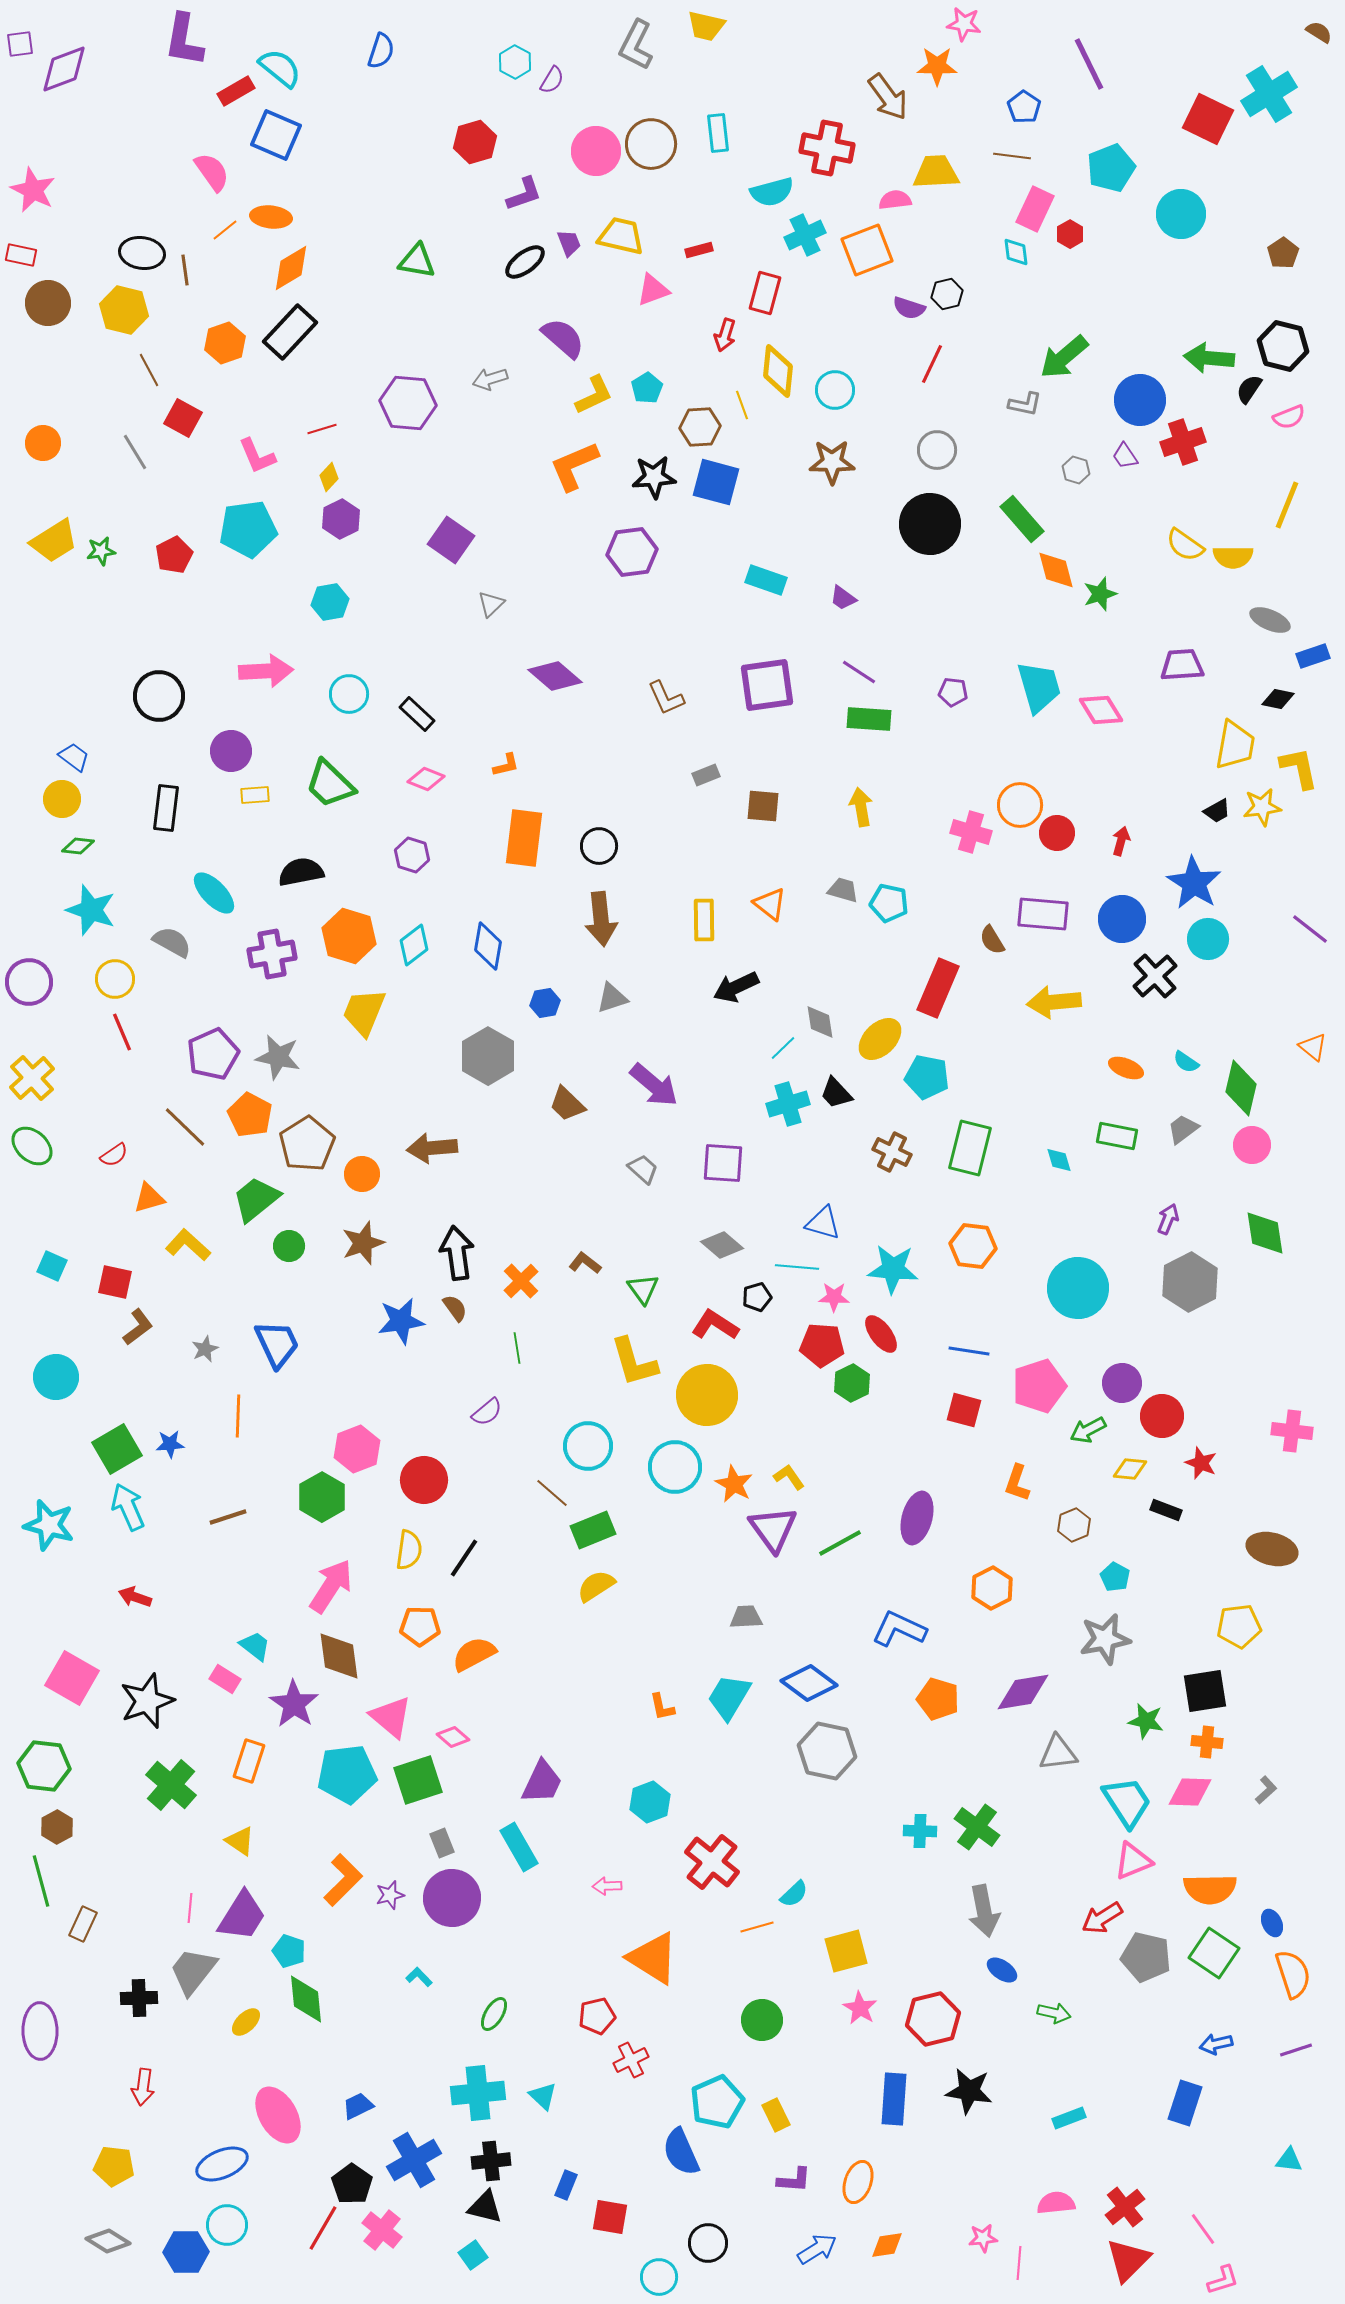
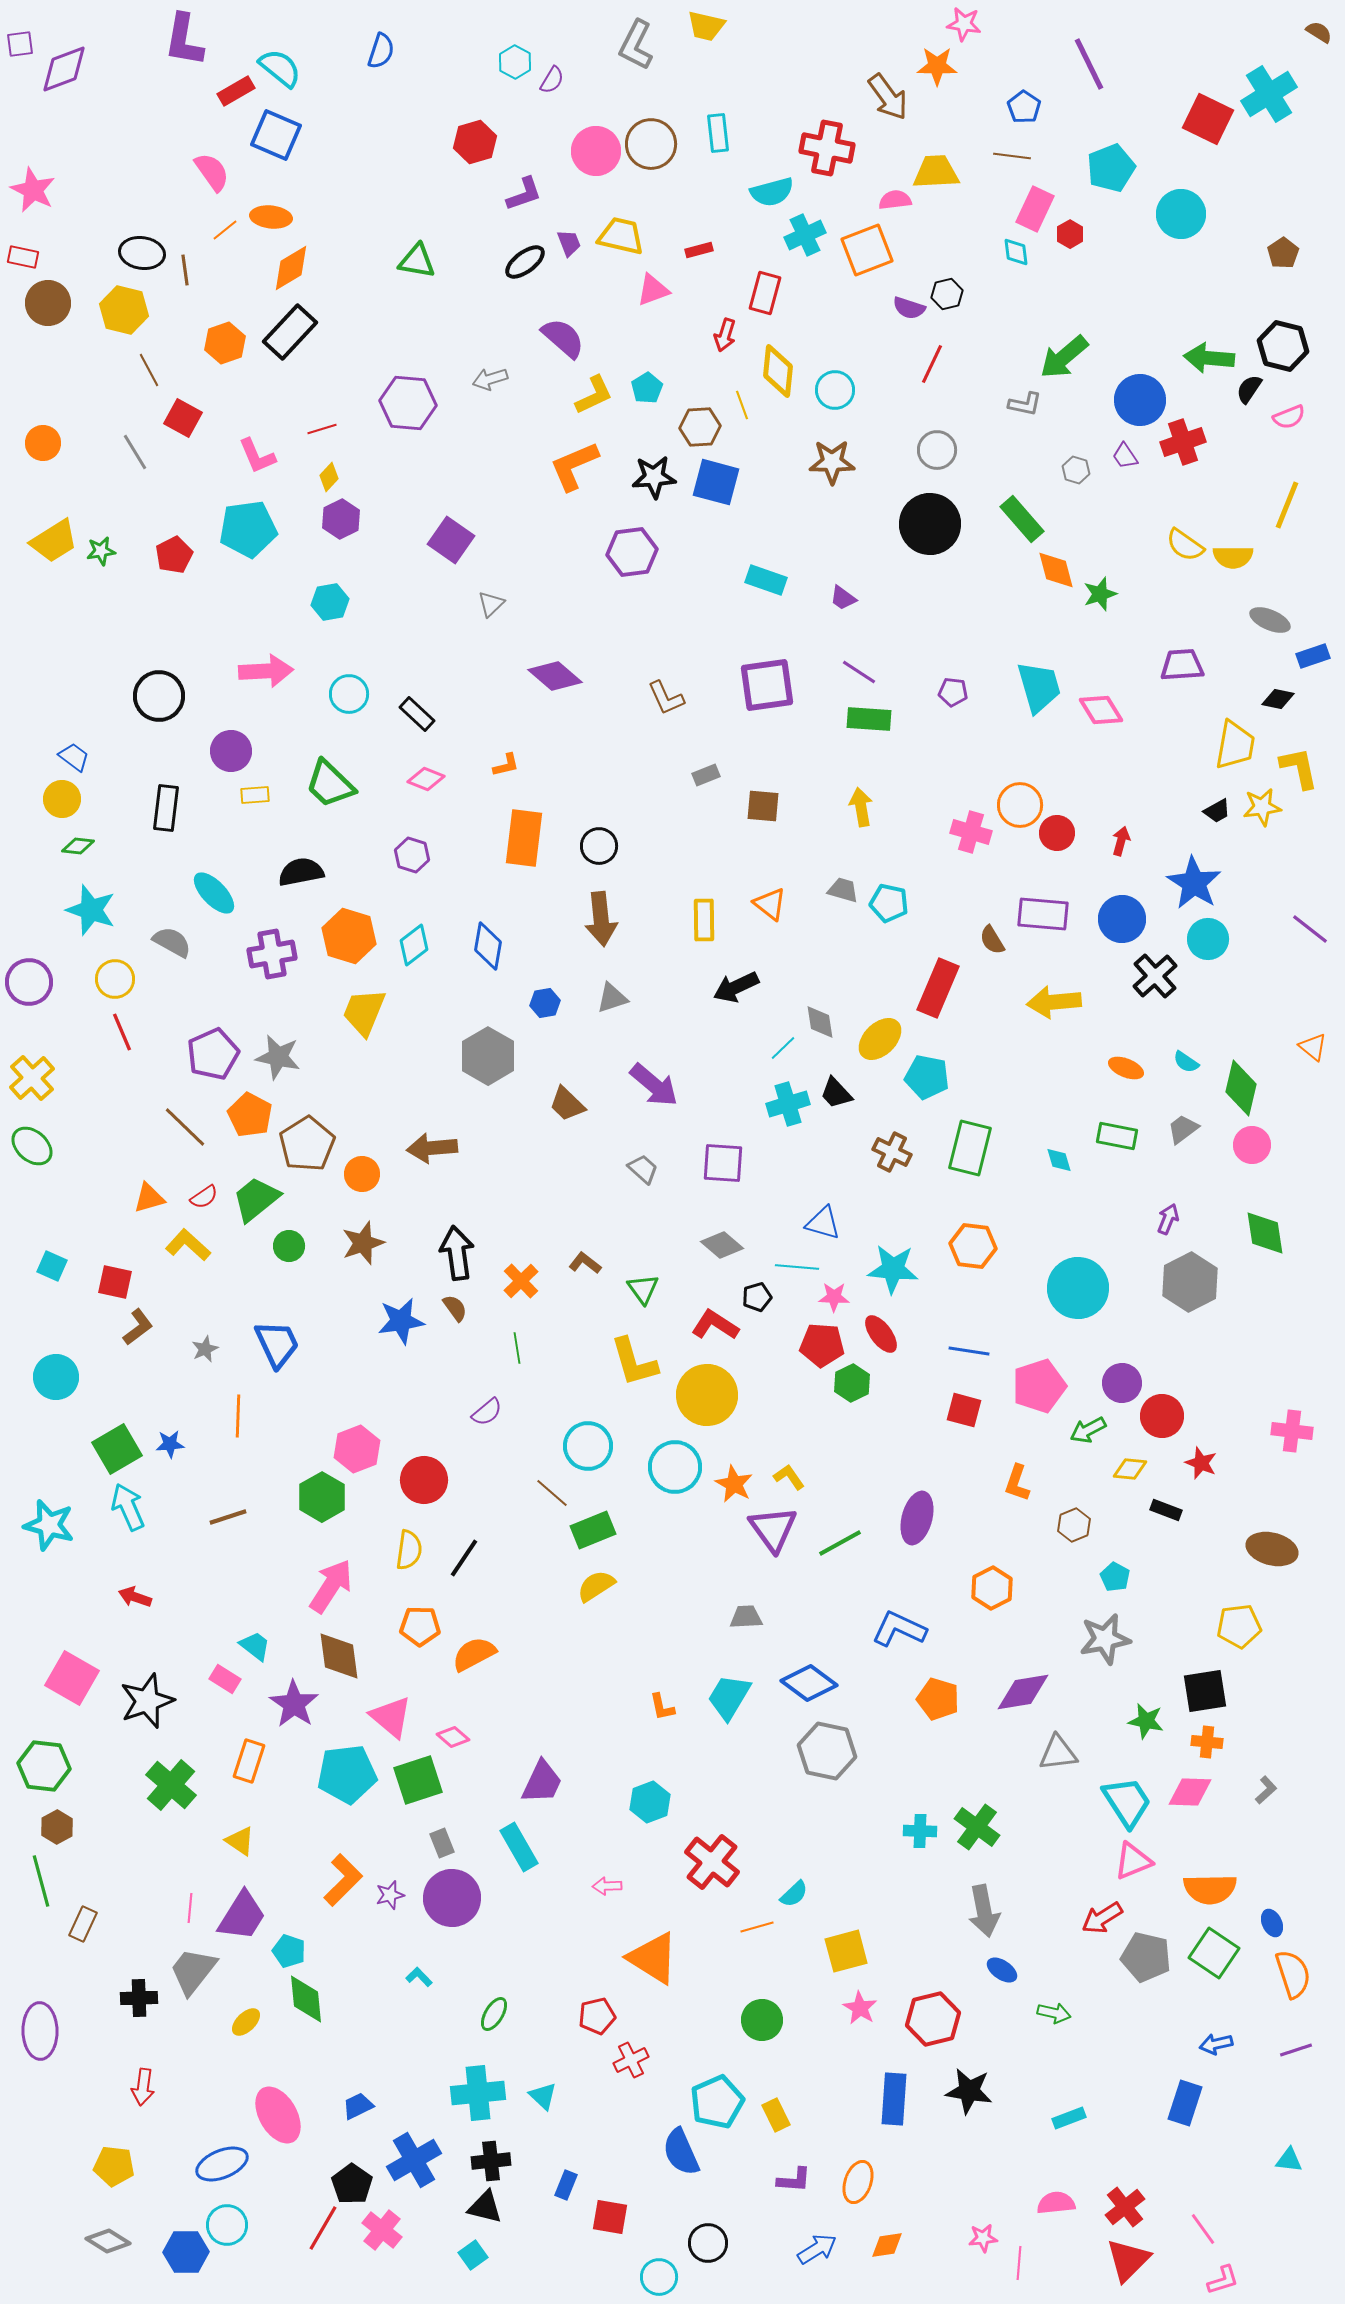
red rectangle at (21, 255): moved 2 px right, 2 px down
red semicircle at (114, 1155): moved 90 px right, 42 px down
